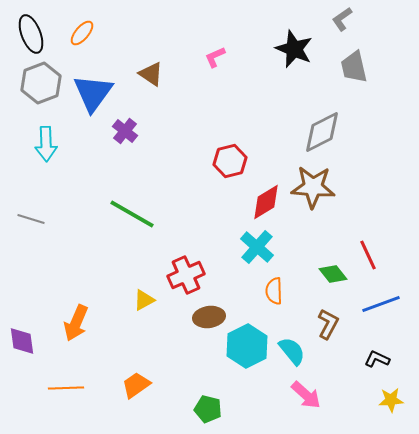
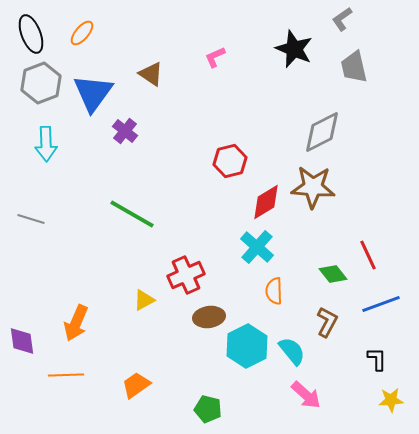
brown L-shape: moved 1 px left, 2 px up
black L-shape: rotated 65 degrees clockwise
orange line: moved 13 px up
